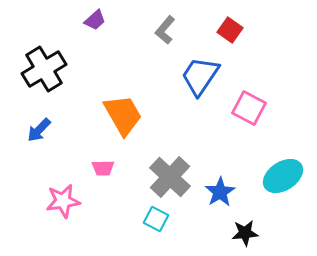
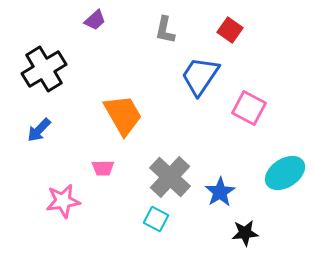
gray L-shape: rotated 28 degrees counterclockwise
cyan ellipse: moved 2 px right, 3 px up
